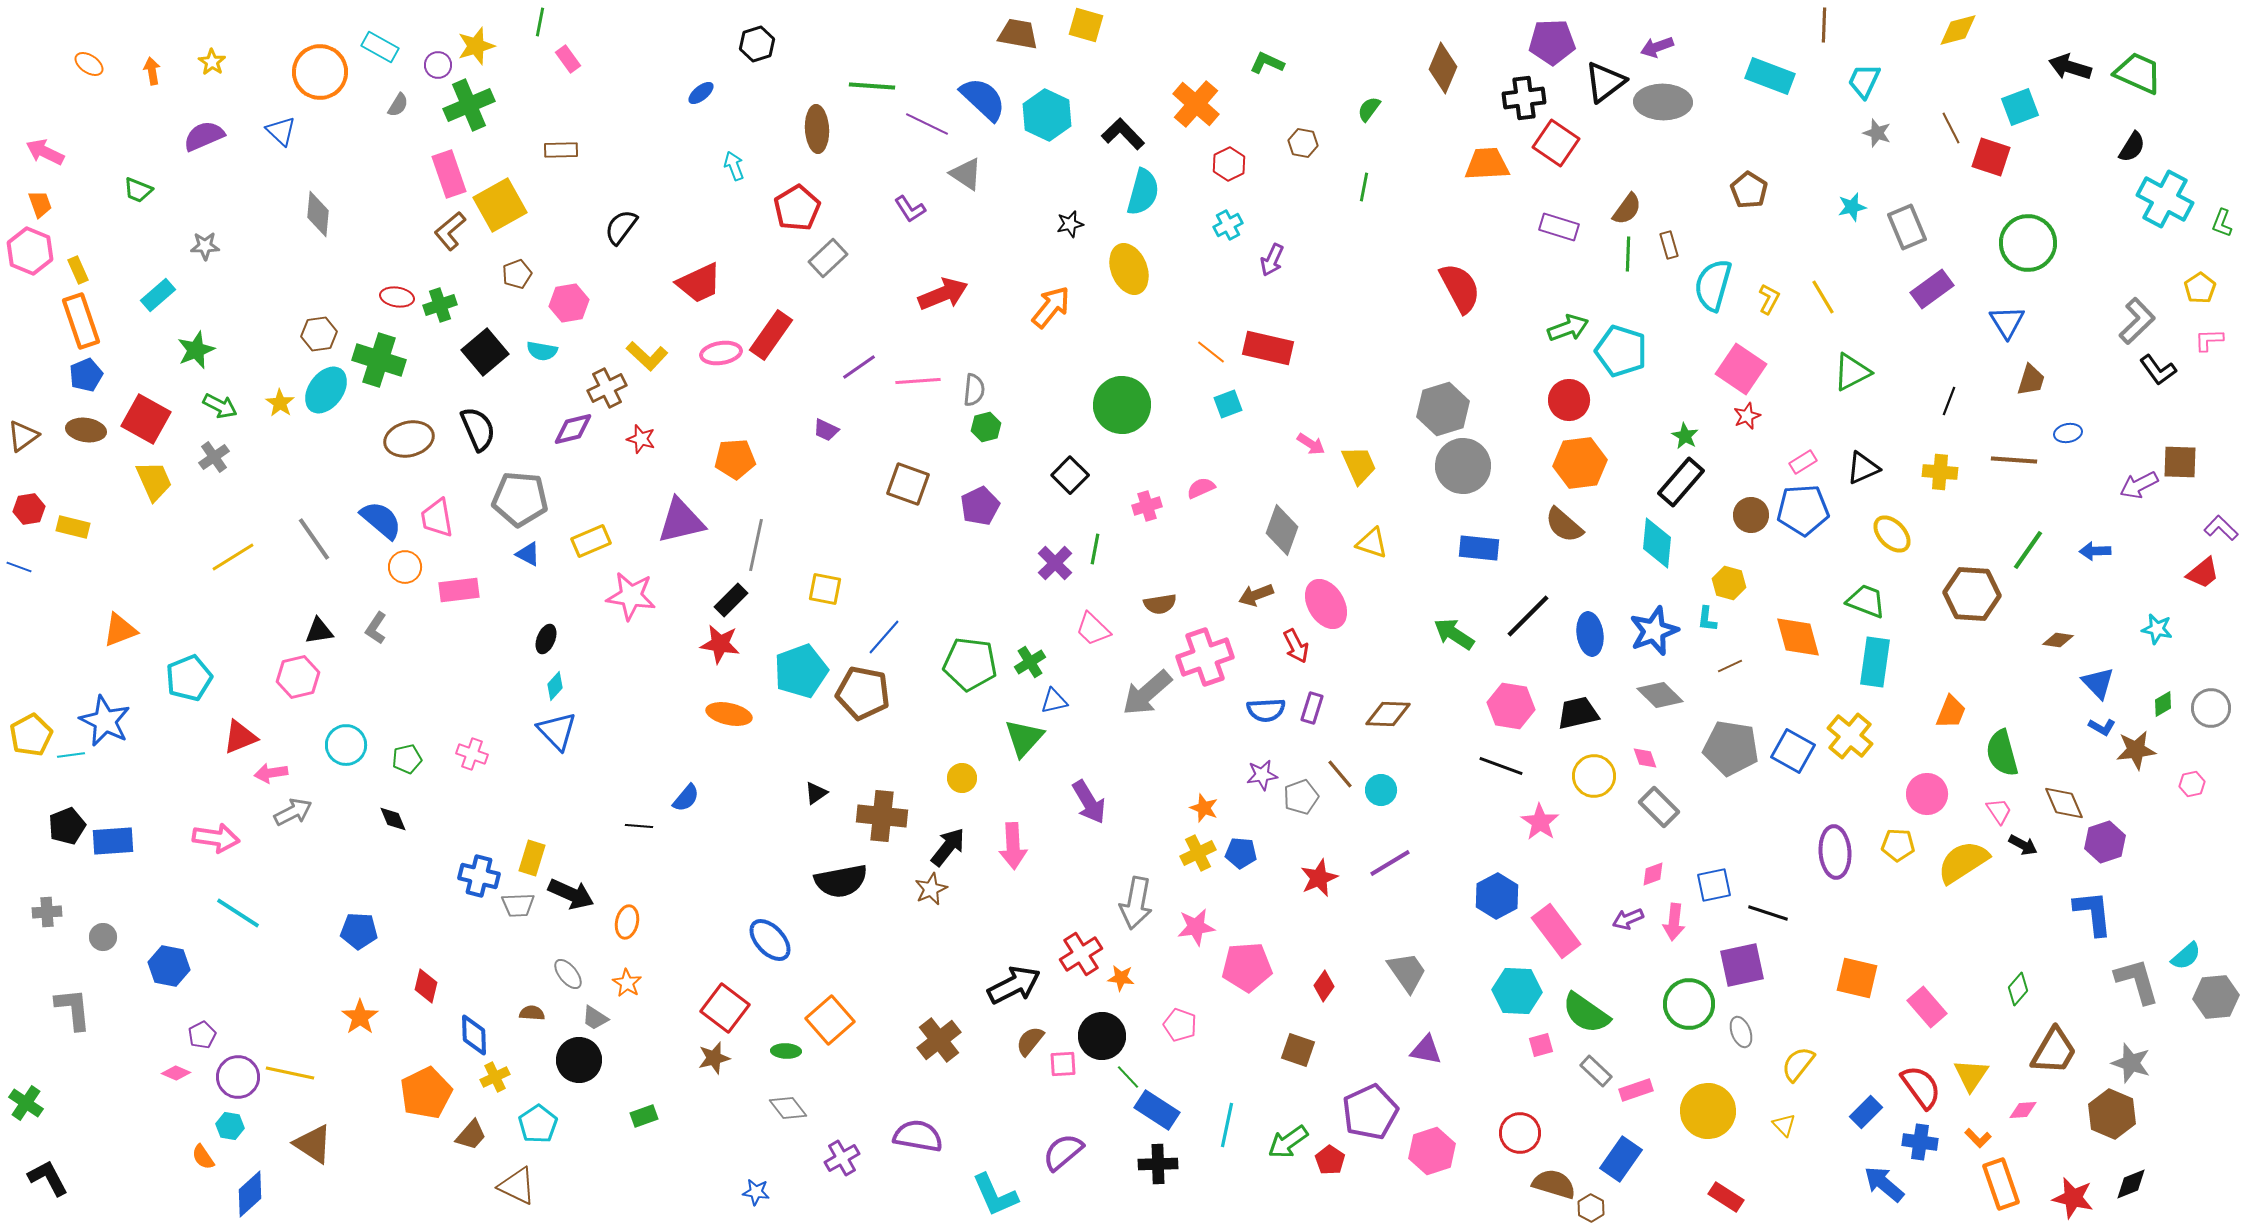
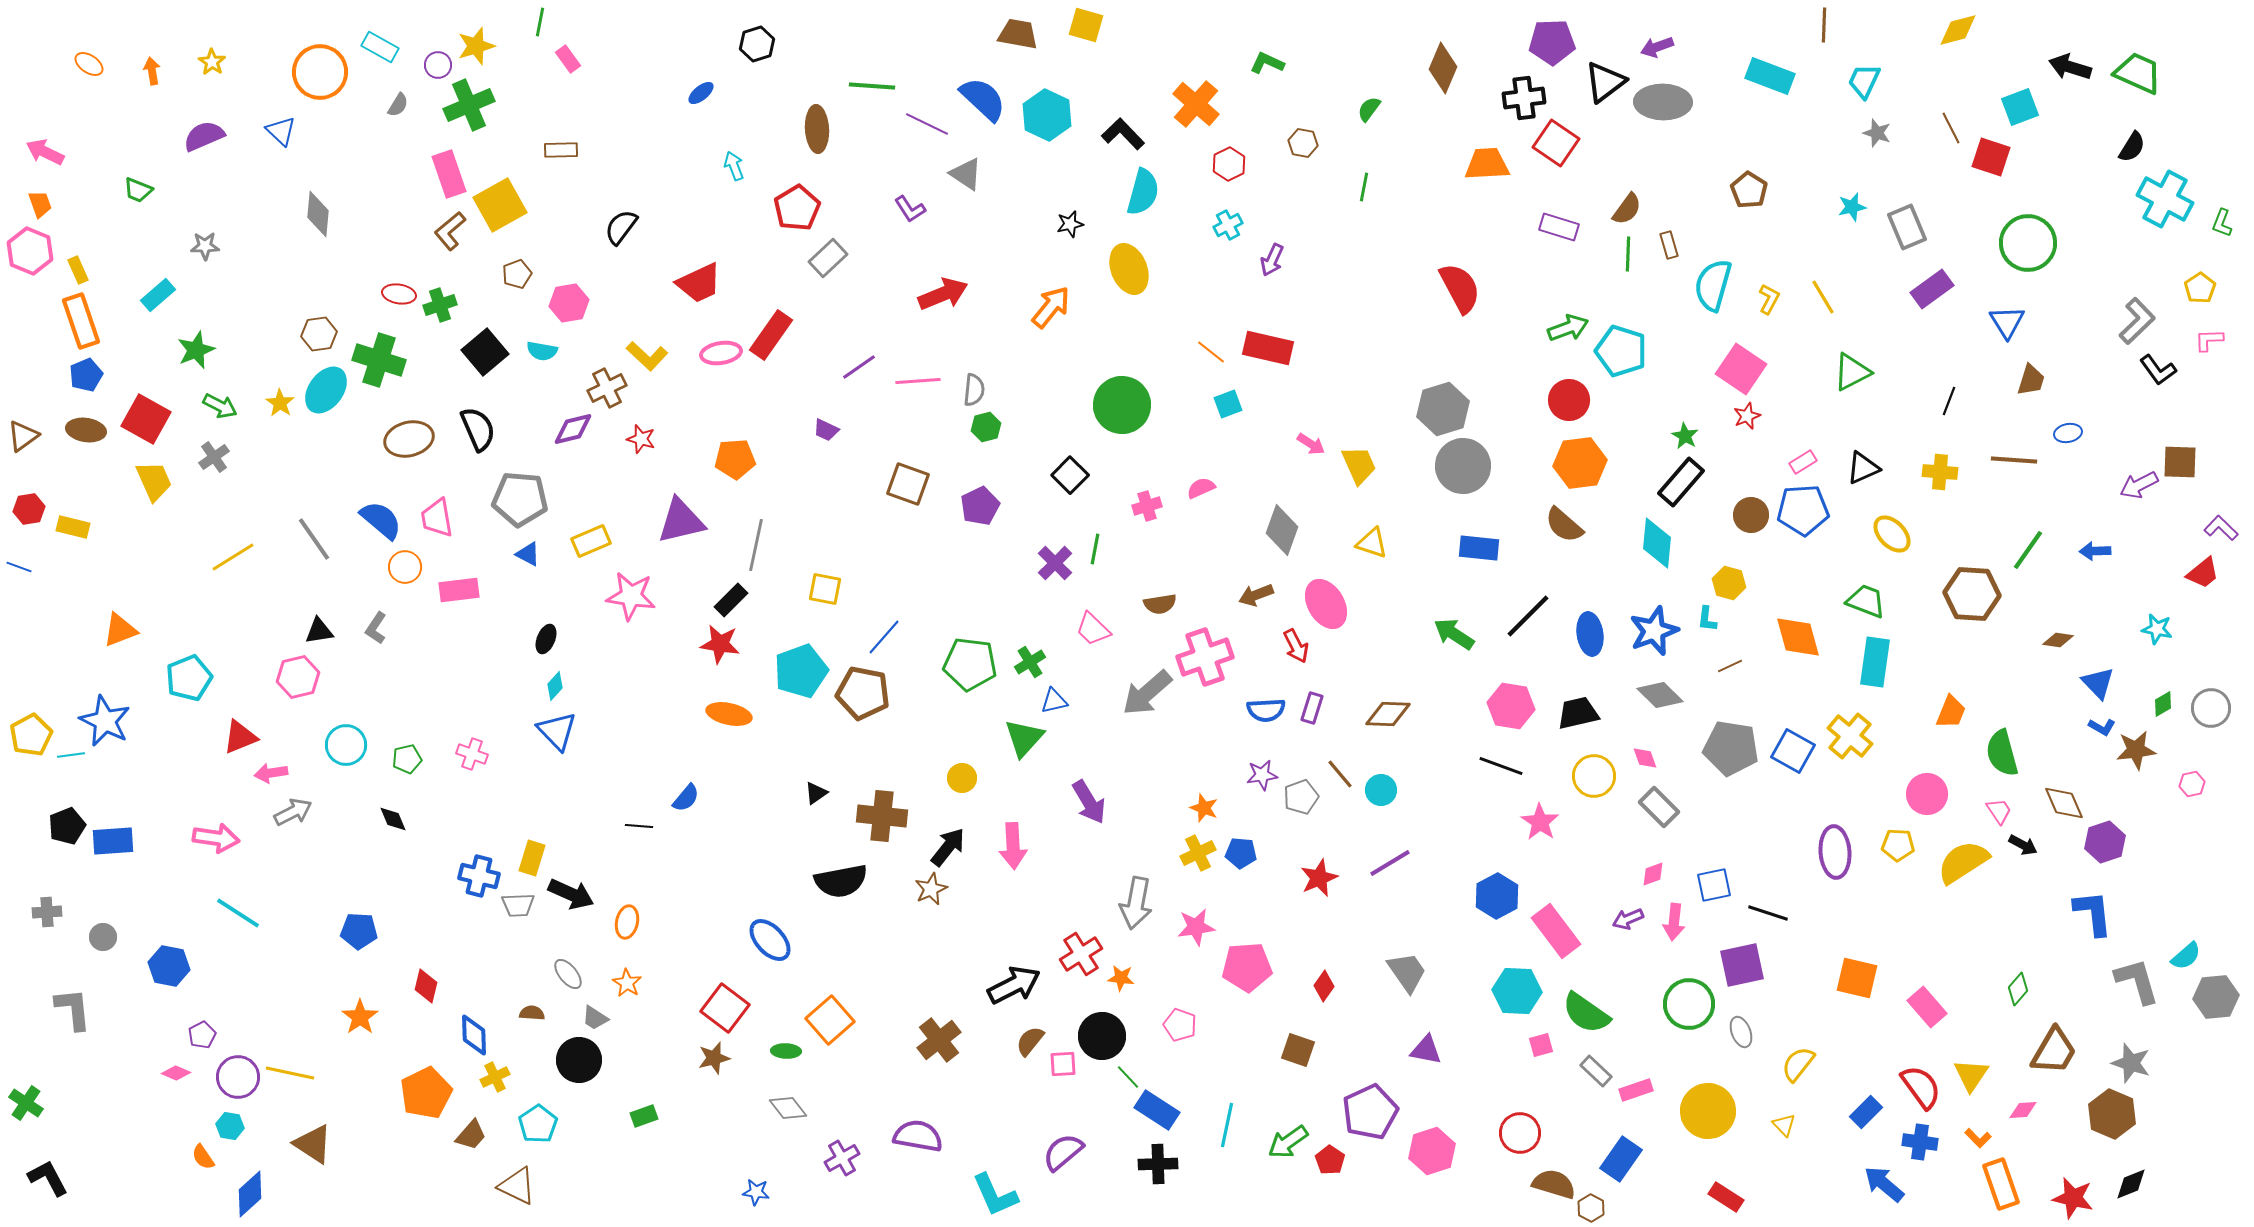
red ellipse at (397, 297): moved 2 px right, 3 px up
